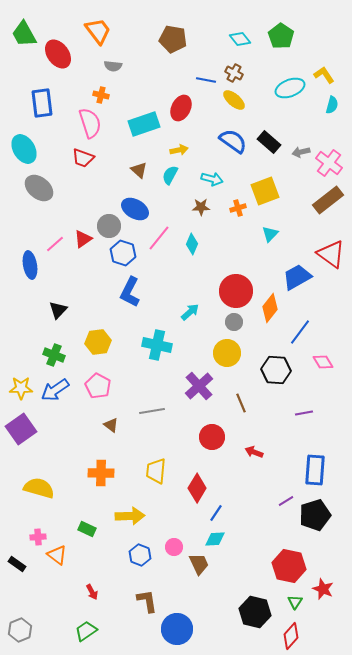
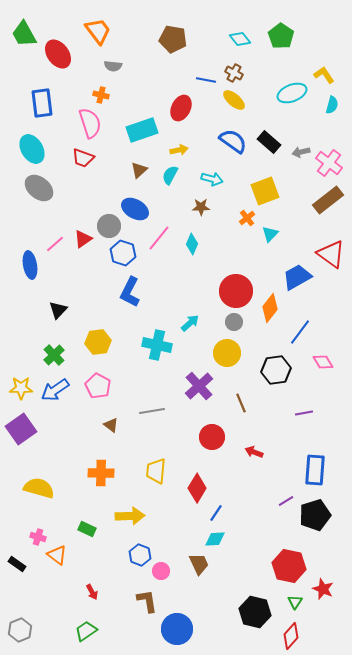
cyan ellipse at (290, 88): moved 2 px right, 5 px down
cyan rectangle at (144, 124): moved 2 px left, 6 px down
cyan ellipse at (24, 149): moved 8 px right
brown triangle at (139, 170): rotated 36 degrees clockwise
orange cross at (238, 208): moved 9 px right, 10 px down; rotated 21 degrees counterclockwise
cyan arrow at (190, 312): moved 11 px down
green cross at (54, 355): rotated 25 degrees clockwise
black hexagon at (276, 370): rotated 12 degrees counterclockwise
pink cross at (38, 537): rotated 21 degrees clockwise
pink circle at (174, 547): moved 13 px left, 24 px down
